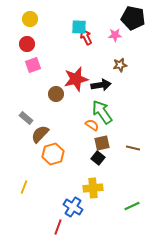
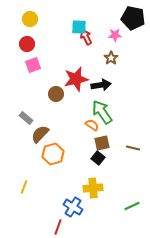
brown star: moved 9 px left, 7 px up; rotated 24 degrees counterclockwise
